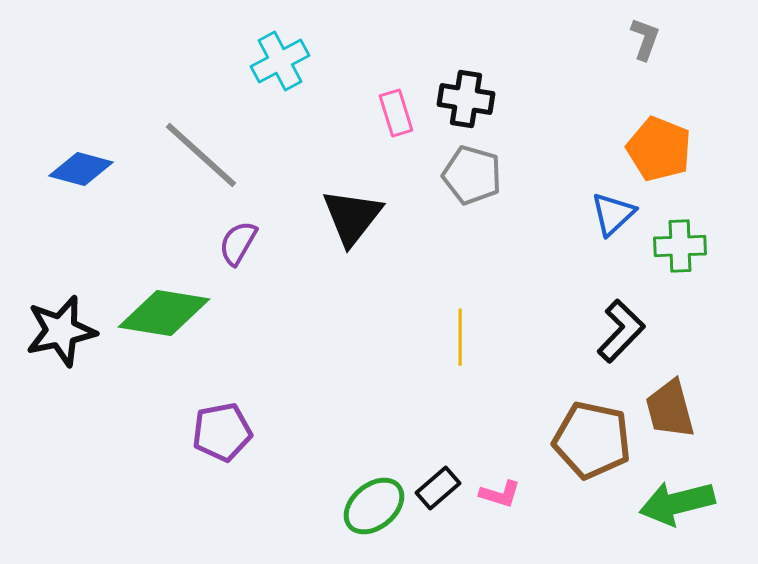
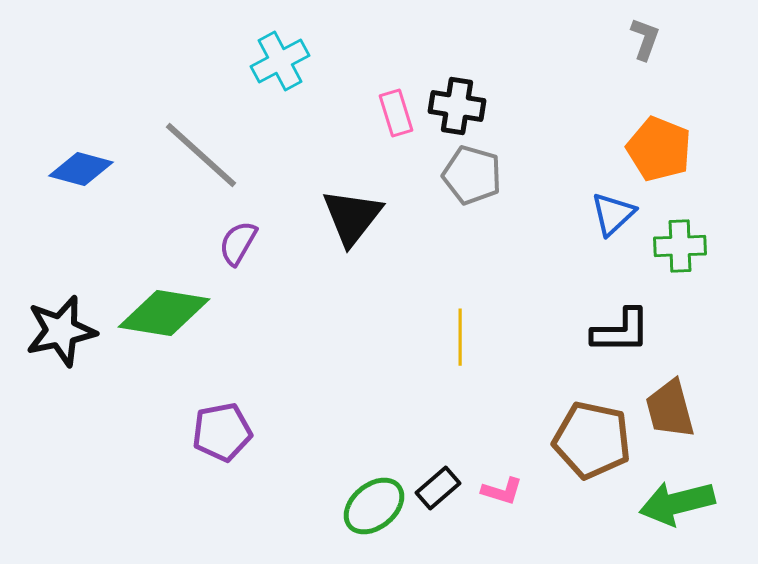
black cross: moved 9 px left, 7 px down
black L-shape: rotated 46 degrees clockwise
pink L-shape: moved 2 px right, 3 px up
